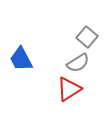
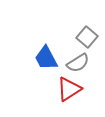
blue trapezoid: moved 25 px right, 1 px up
